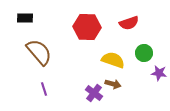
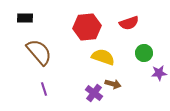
red hexagon: rotated 8 degrees counterclockwise
yellow semicircle: moved 10 px left, 3 px up
purple star: rotated 14 degrees counterclockwise
